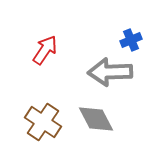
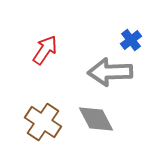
blue cross: rotated 15 degrees counterclockwise
